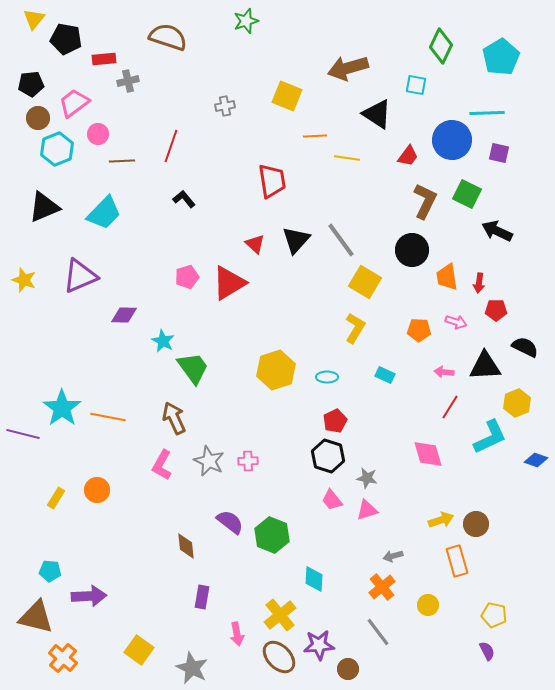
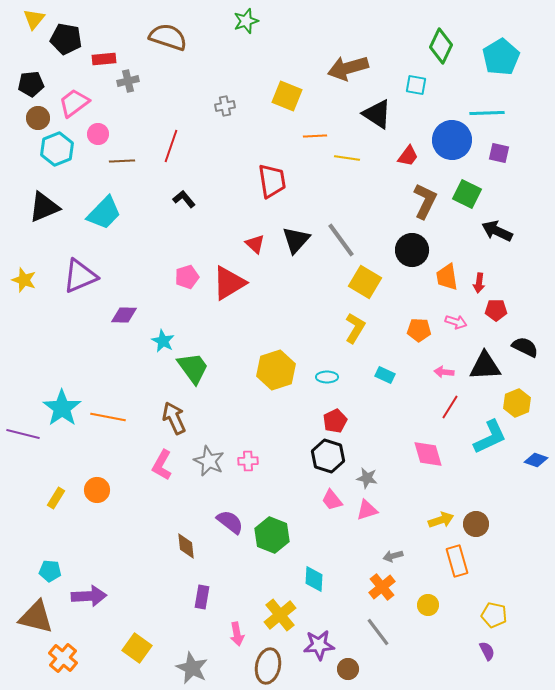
yellow square at (139, 650): moved 2 px left, 2 px up
brown ellipse at (279, 657): moved 11 px left, 9 px down; rotated 56 degrees clockwise
